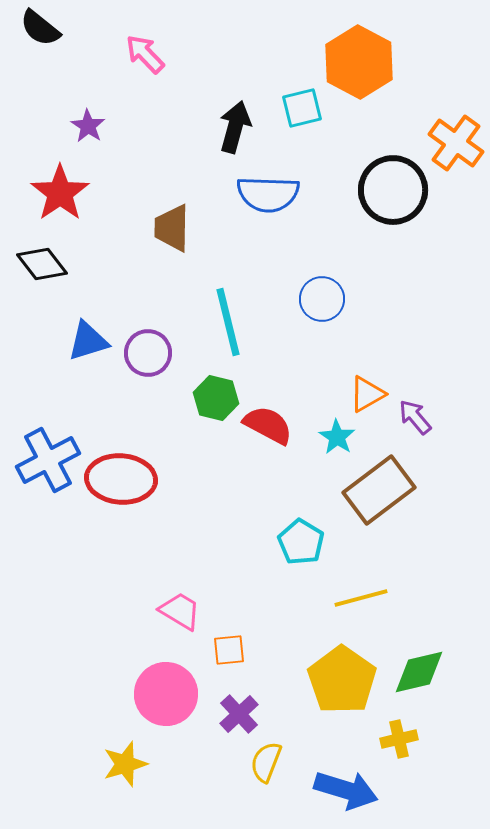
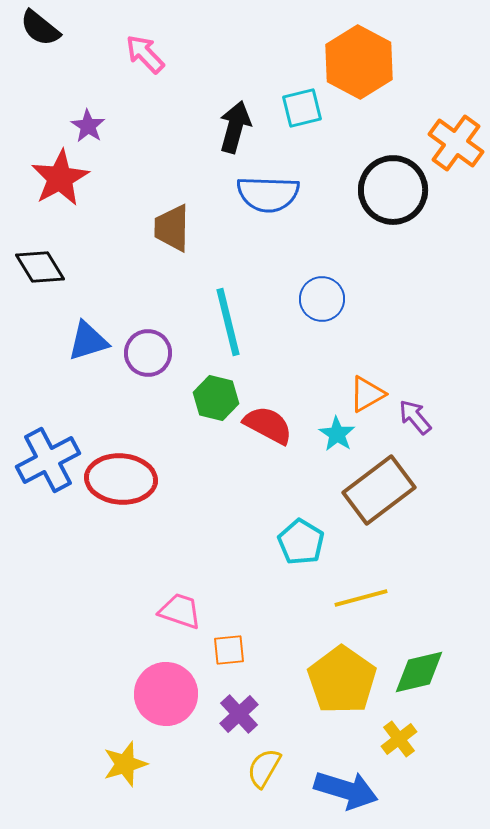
red star: moved 15 px up; rotated 6 degrees clockwise
black diamond: moved 2 px left, 3 px down; rotated 6 degrees clockwise
cyan star: moved 3 px up
pink trapezoid: rotated 12 degrees counterclockwise
yellow cross: rotated 24 degrees counterclockwise
yellow semicircle: moved 2 px left, 6 px down; rotated 9 degrees clockwise
